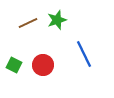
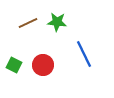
green star: moved 2 px down; rotated 24 degrees clockwise
